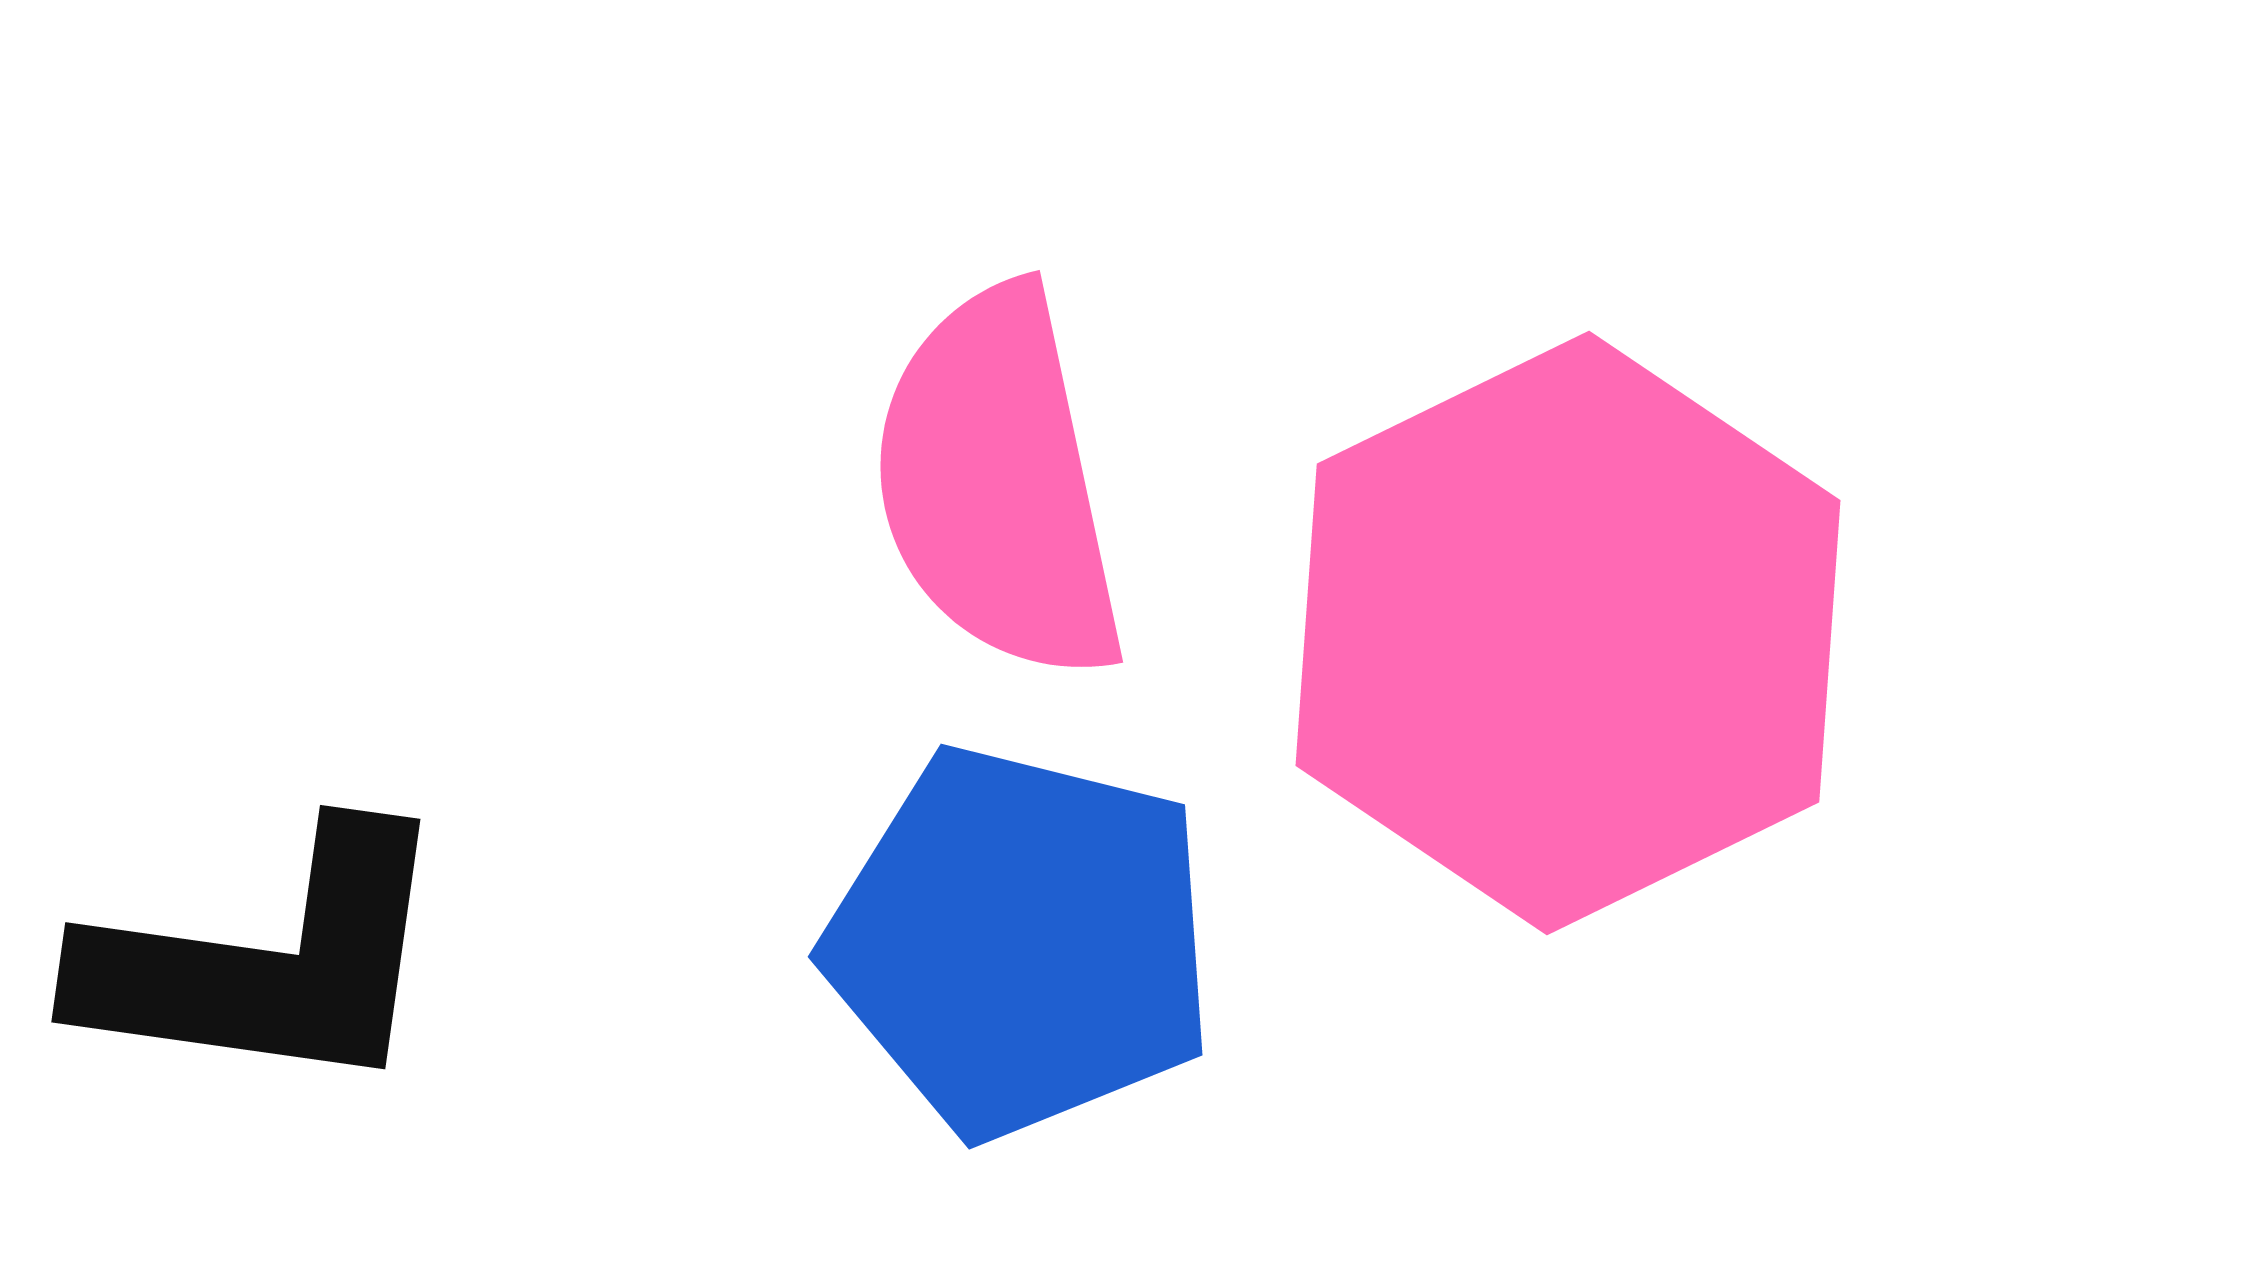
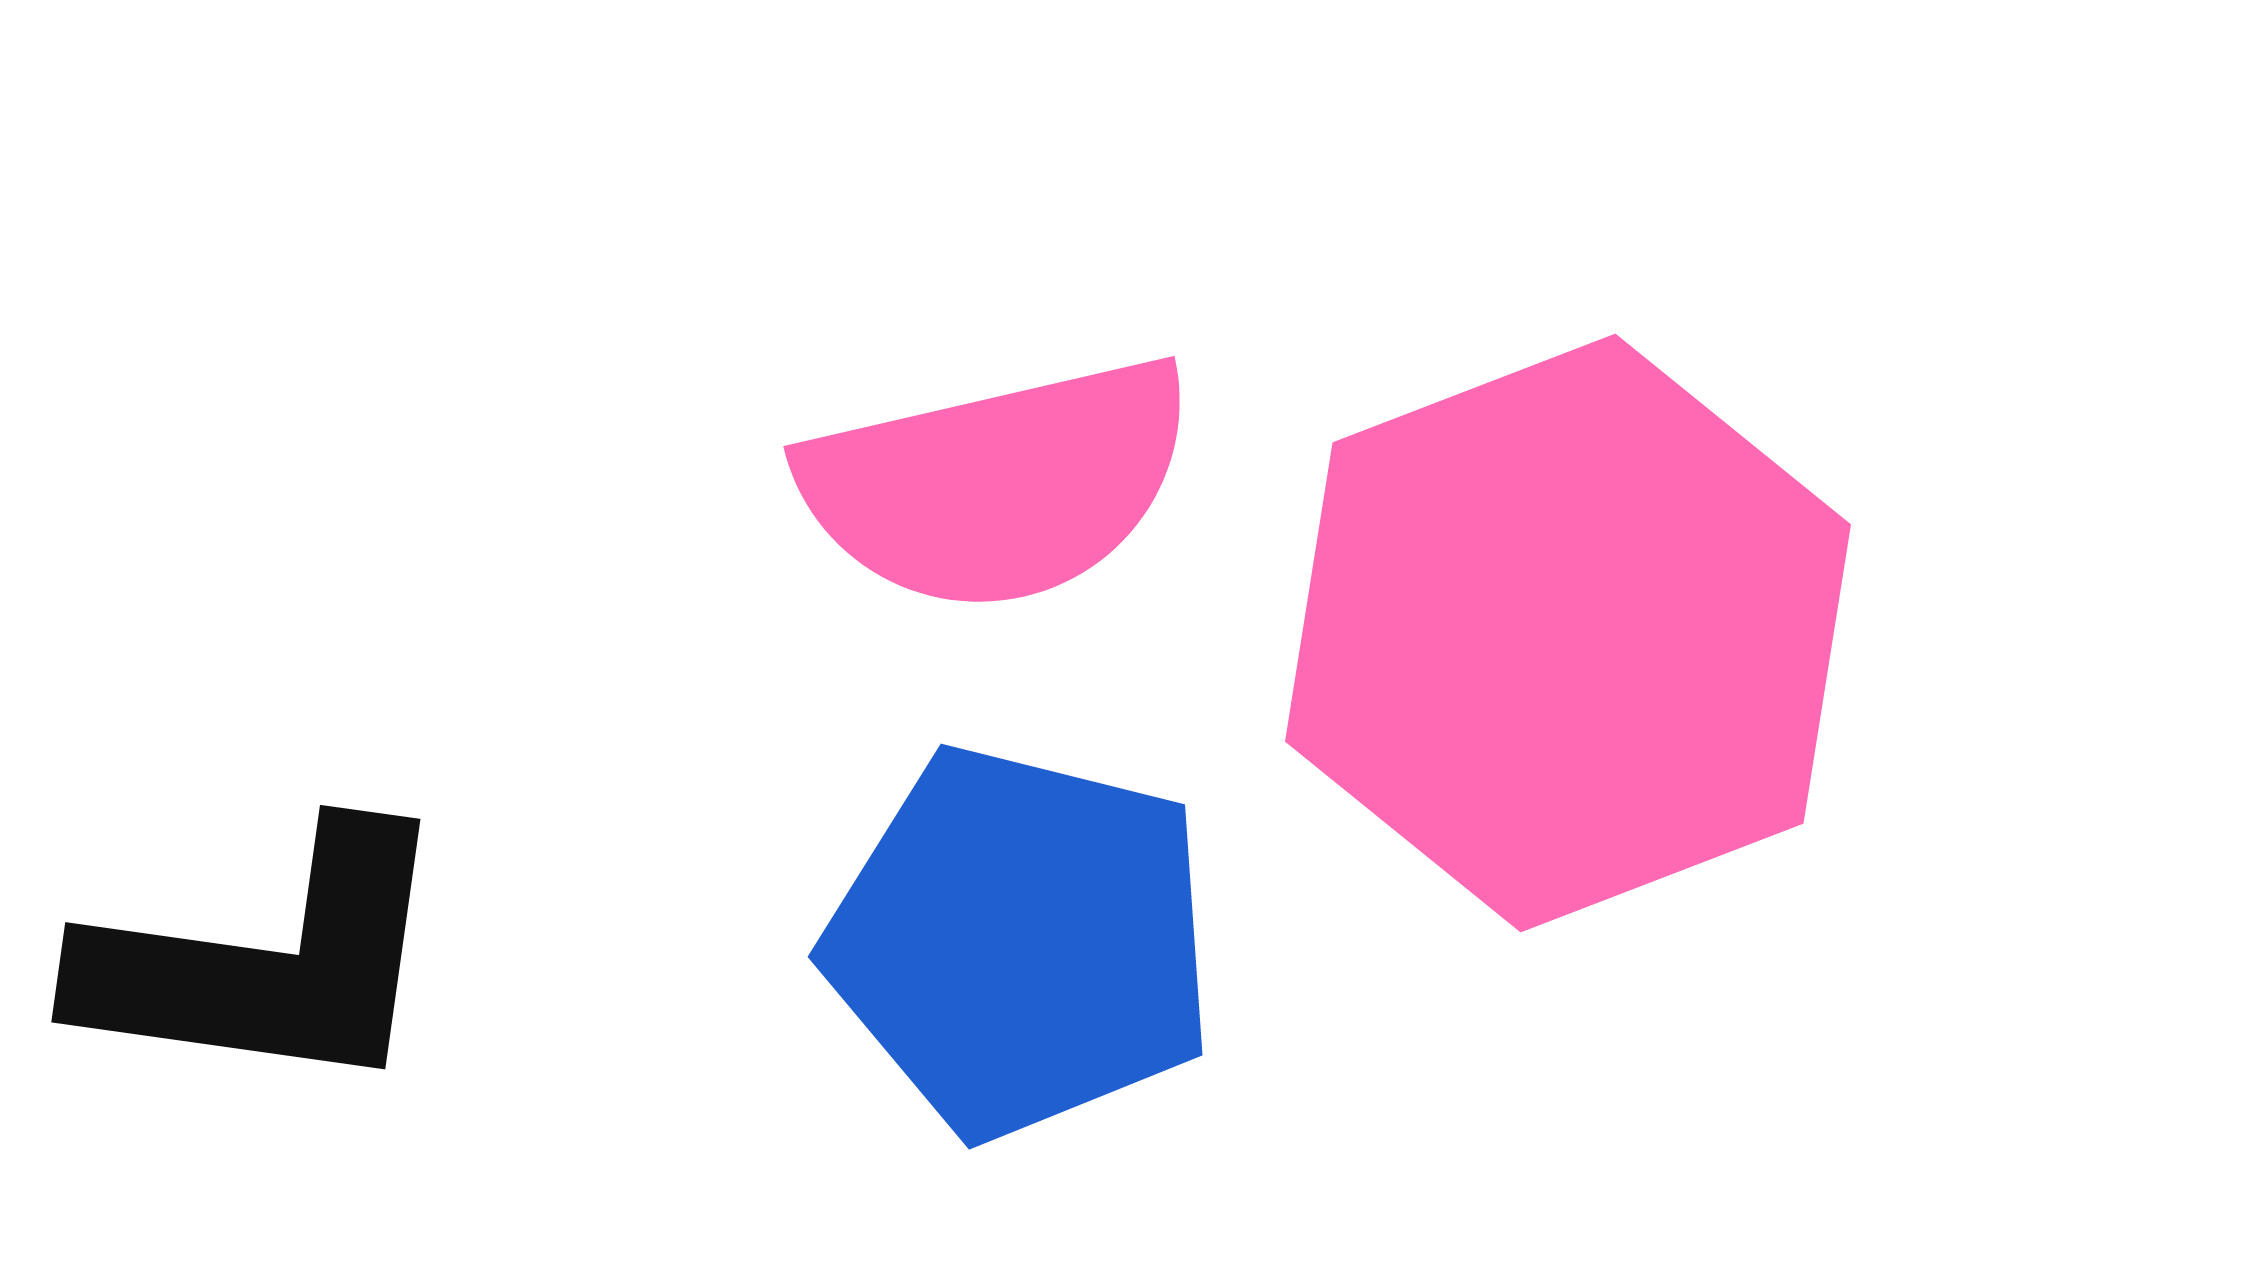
pink semicircle: rotated 91 degrees counterclockwise
pink hexagon: rotated 5 degrees clockwise
